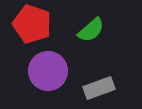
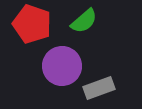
green semicircle: moved 7 px left, 9 px up
purple circle: moved 14 px right, 5 px up
